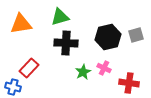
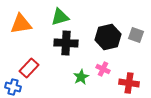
gray square: rotated 35 degrees clockwise
pink cross: moved 1 px left, 1 px down
green star: moved 2 px left, 5 px down
